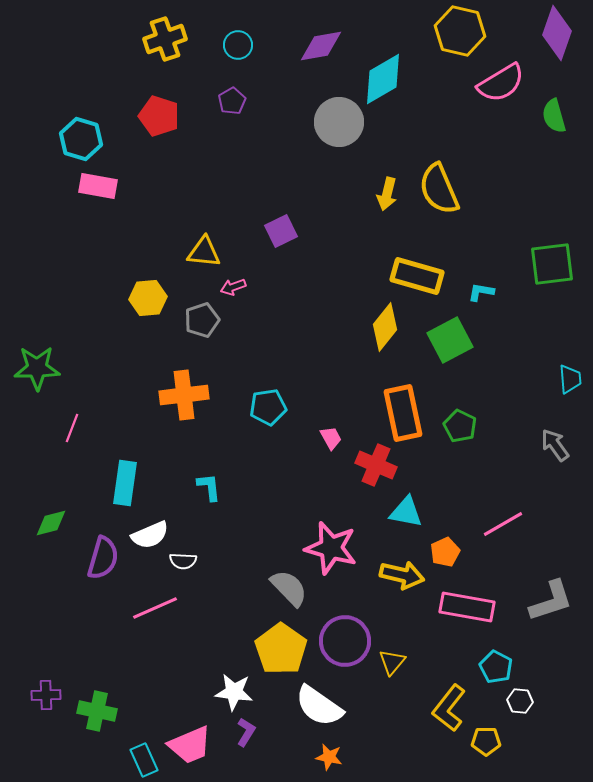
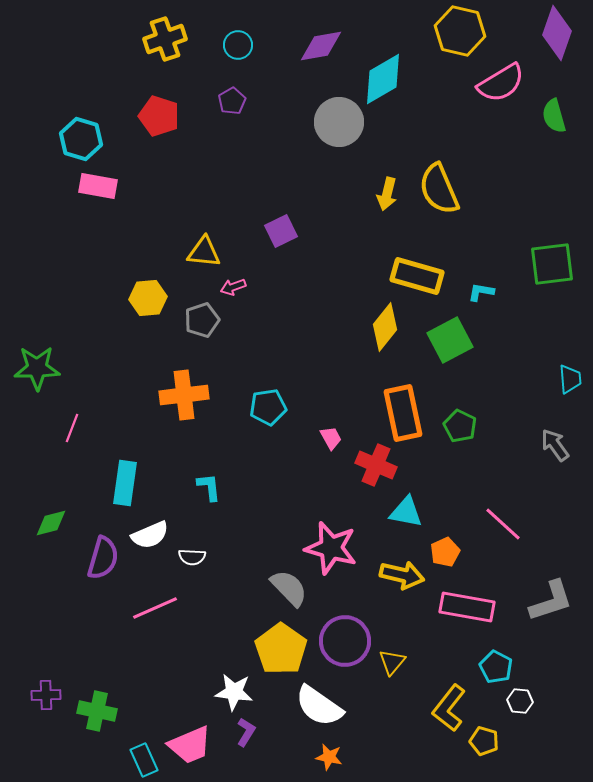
pink line at (503, 524): rotated 72 degrees clockwise
white semicircle at (183, 561): moved 9 px right, 4 px up
yellow pentagon at (486, 741): moved 2 px left; rotated 16 degrees clockwise
